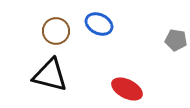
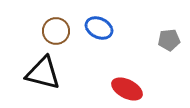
blue ellipse: moved 4 px down
gray pentagon: moved 7 px left; rotated 15 degrees counterclockwise
black triangle: moved 7 px left, 2 px up
